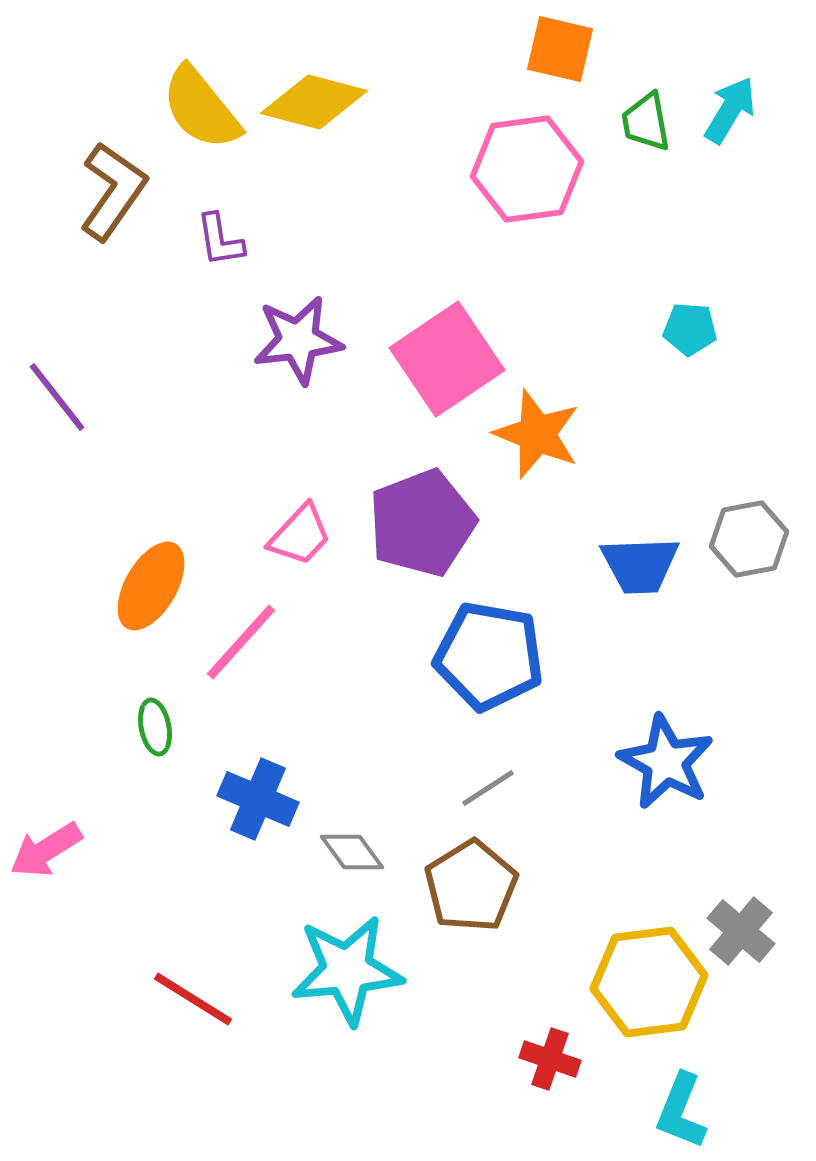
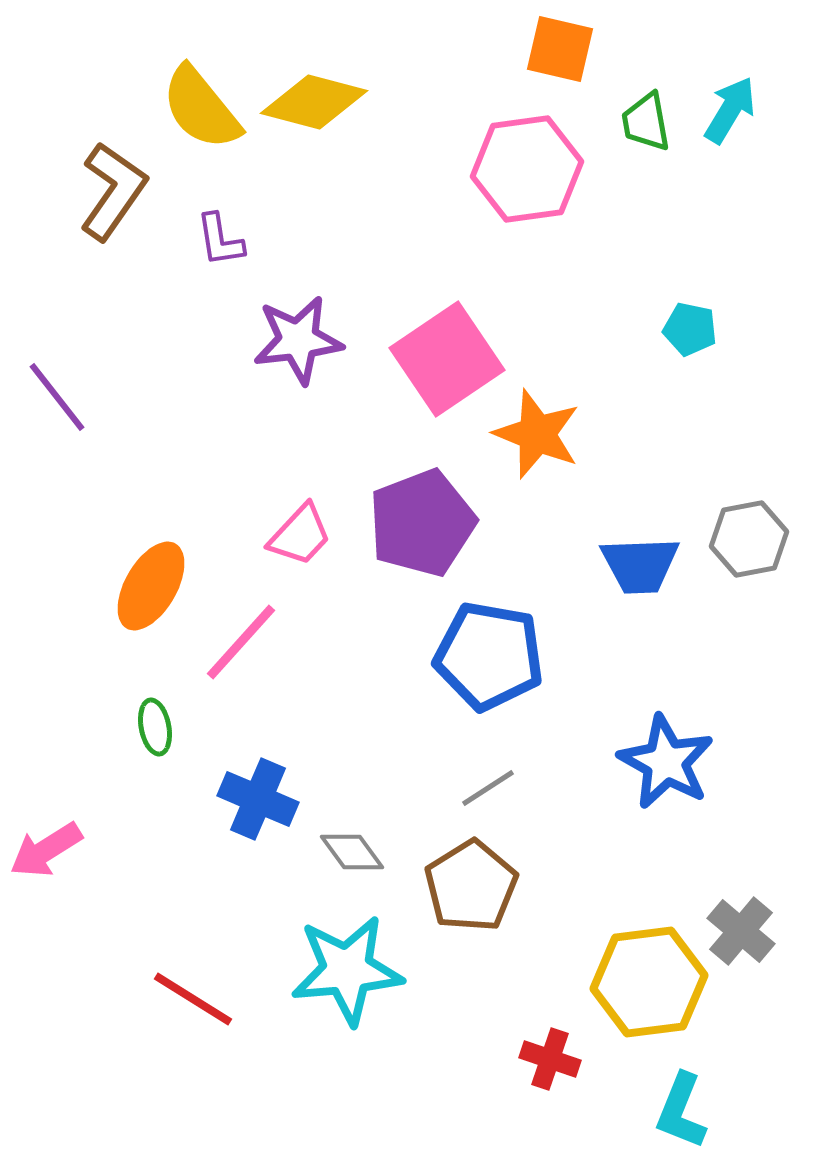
cyan pentagon: rotated 8 degrees clockwise
